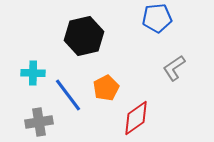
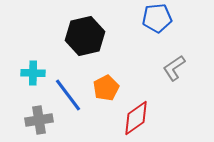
black hexagon: moved 1 px right
gray cross: moved 2 px up
